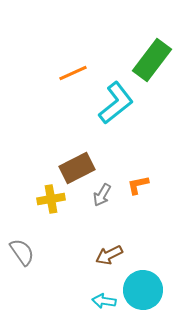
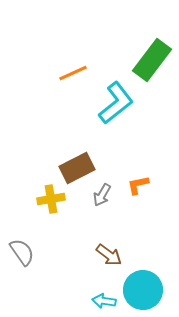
brown arrow: rotated 116 degrees counterclockwise
